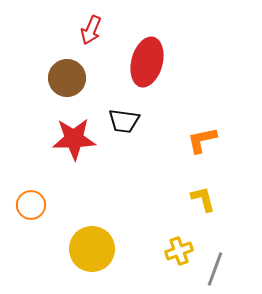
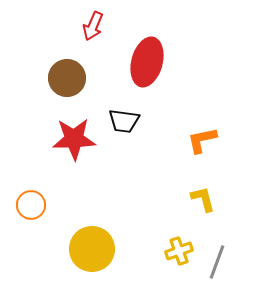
red arrow: moved 2 px right, 4 px up
gray line: moved 2 px right, 7 px up
